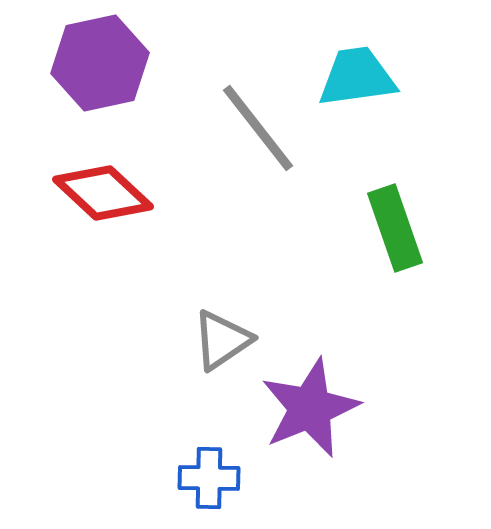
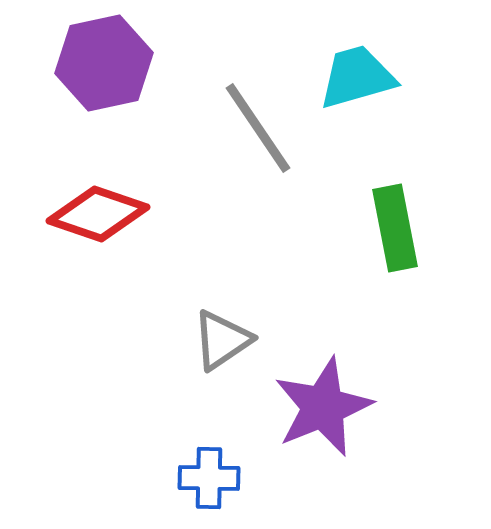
purple hexagon: moved 4 px right
cyan trapezoid: rotated 8 degrees counterclockwise
gray line: rotated 4 degrees clockwise
red diamond: moved 5 px left, 21 px down; rotated 24 degrees counterclockwise
green rectangle: rotated 8 degrees clockwise
purple star: moved 13 px right, 1 px up
